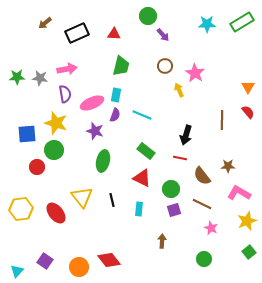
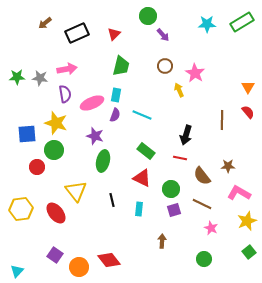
red triangle at (114, 34): rotated 48 degrees counterclockwise
purple star at (95, 131): moved 5 px down
yellow triangle at (82, 197): moved 6 px left, 6 px up
purple square at (45, 261): moved 10 px right, 6 px up
